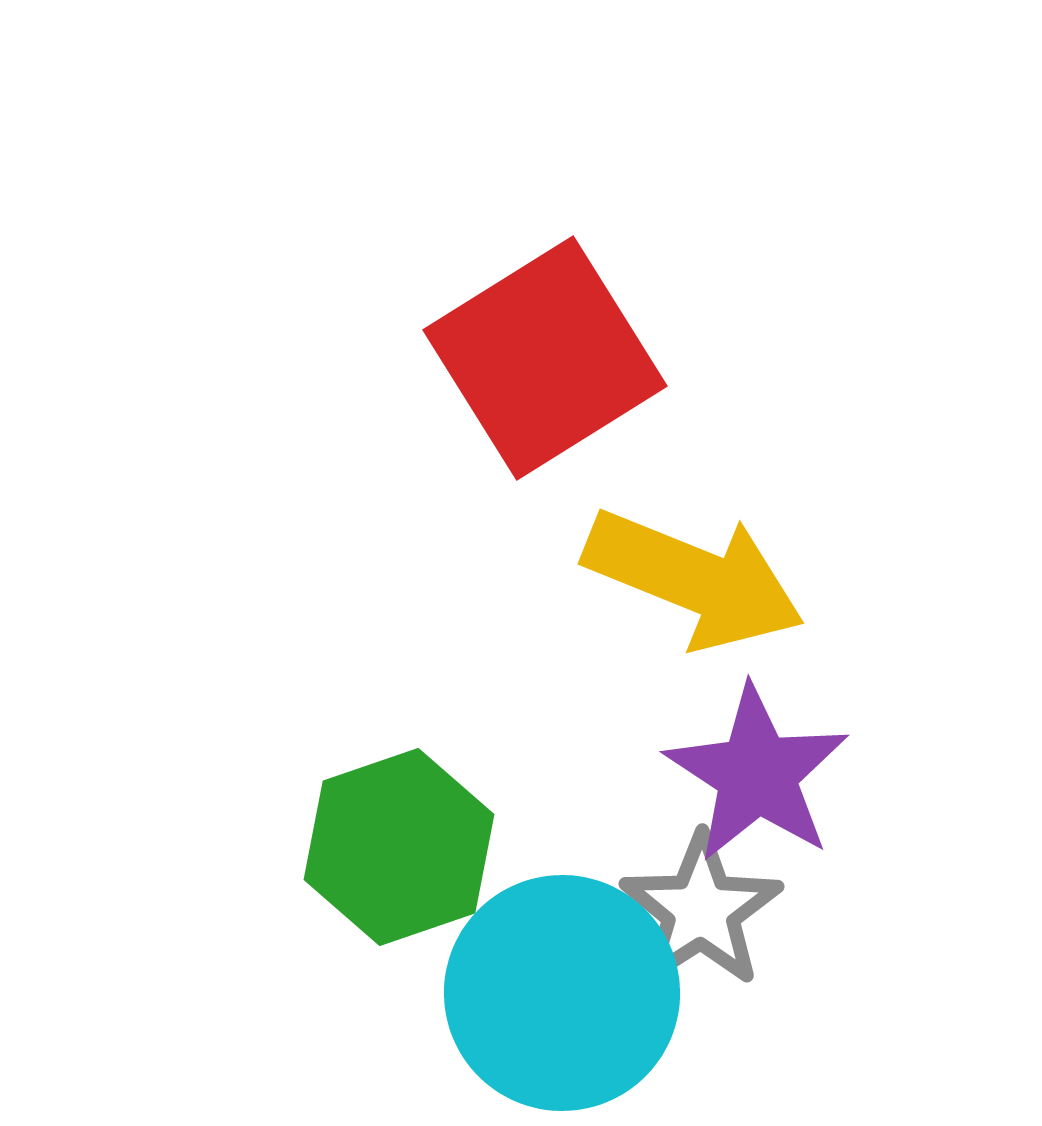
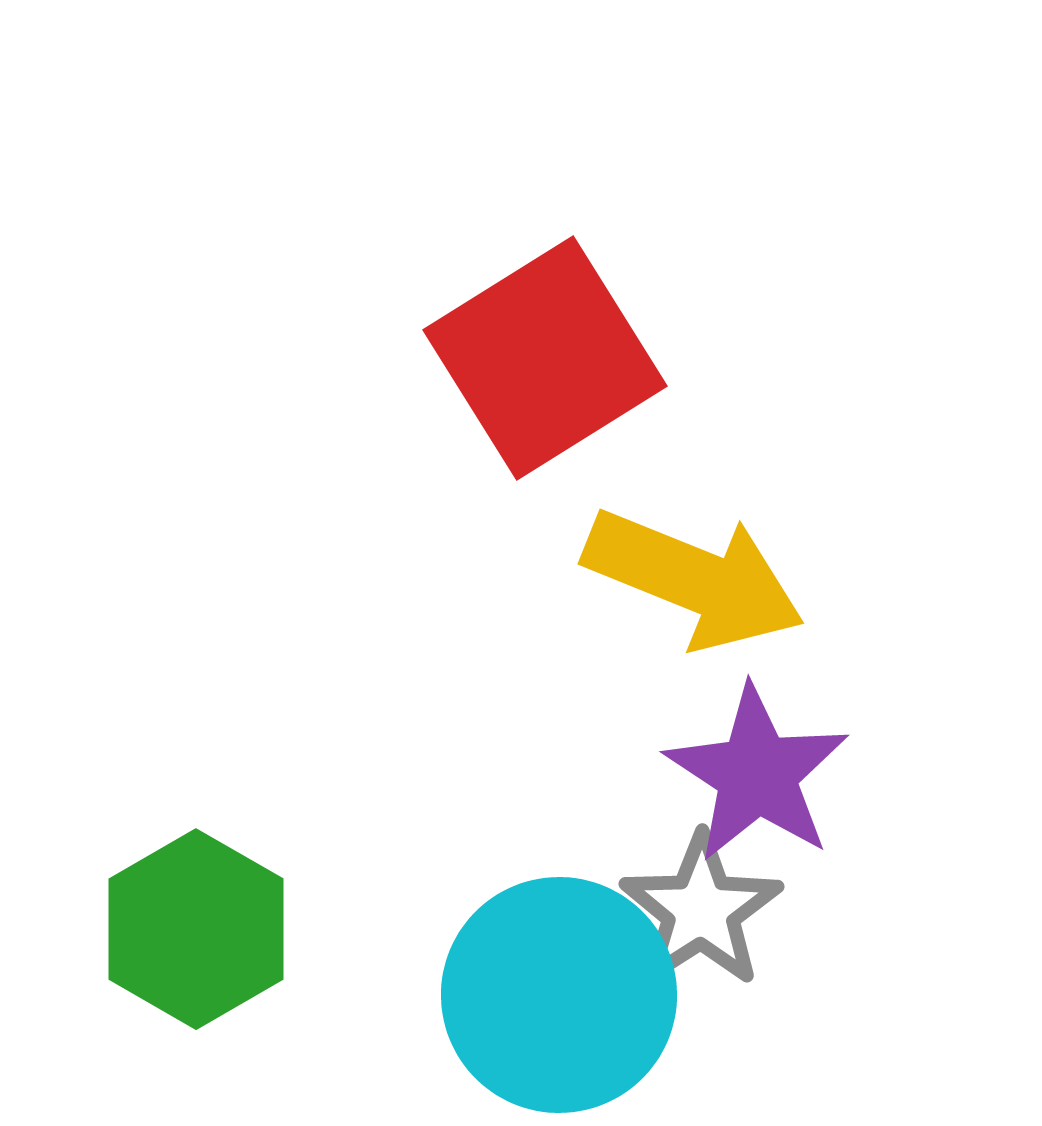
green hexagon: moved 203 px left, 82 px down; rotated 11 degrees counterclockwise
cyan circle: moved 3 px left, 2 px down
